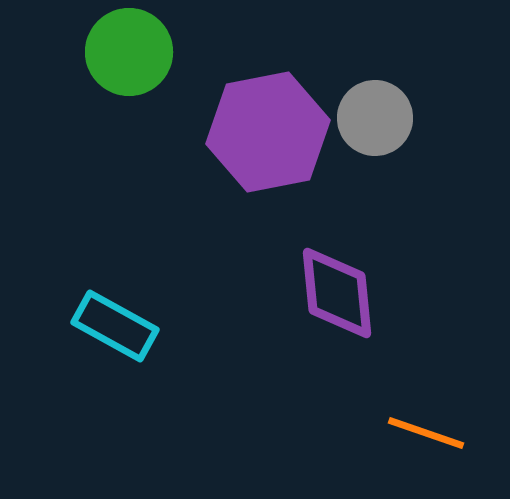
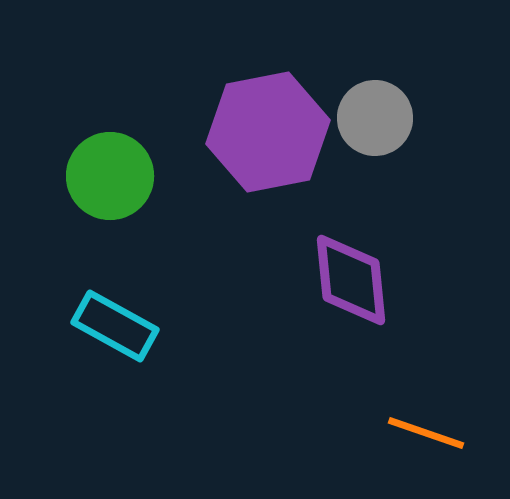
green circle: moved 19 px left, 124 px down
purple diamond: moved 14 px right, 13 px up
